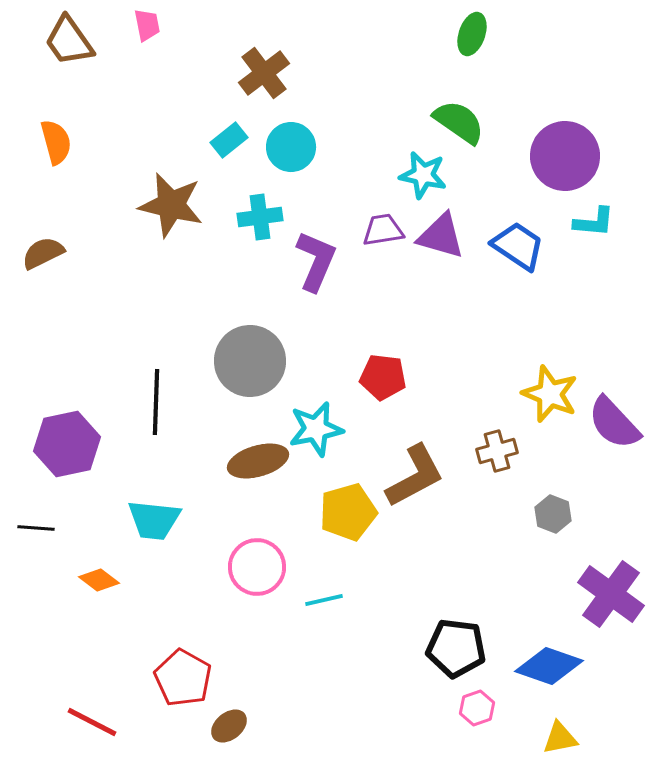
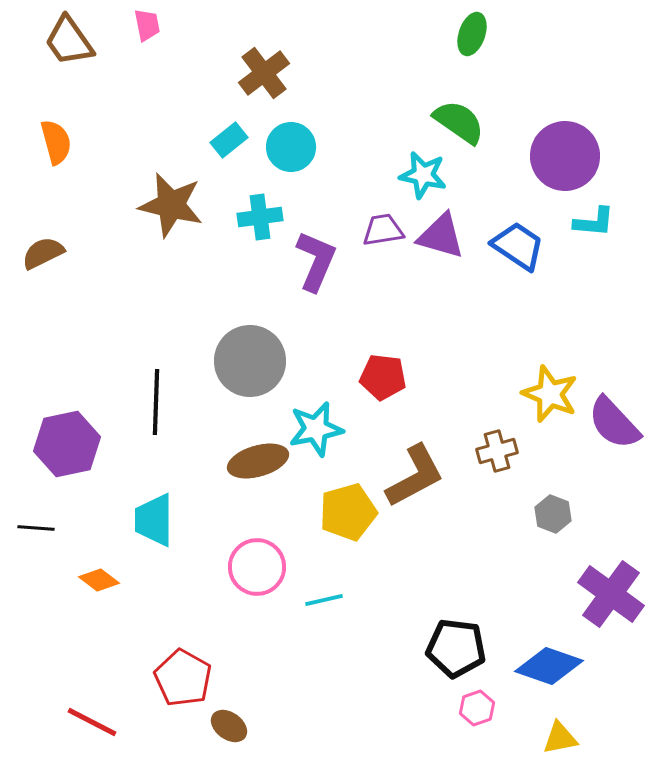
cyan trapezoid at (154, 520): rotated 84 degrees clockwise
brown ellipse at (229, 726): rotated 75 degrees clockwise
